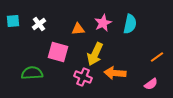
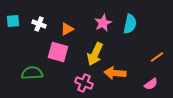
white cross: rotated 32 degrees counterclockwise
orange triangle: moved 11 px left; rotated 24 degrees counterclockwise
pink cross: moved 1 px right, 6 px down
